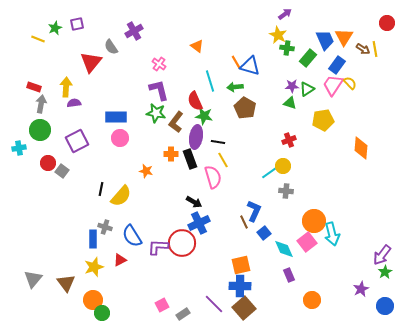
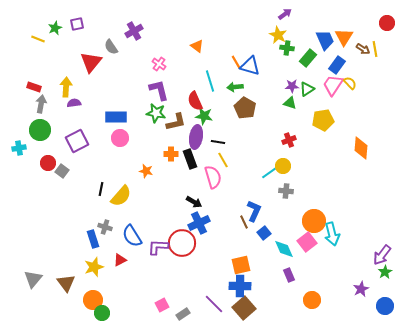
brown L-shape at (176, 122): rotated 140 degrees counterclockwise
blue rectangle at (93, 239): rotated 18 degrees counterclockwise
